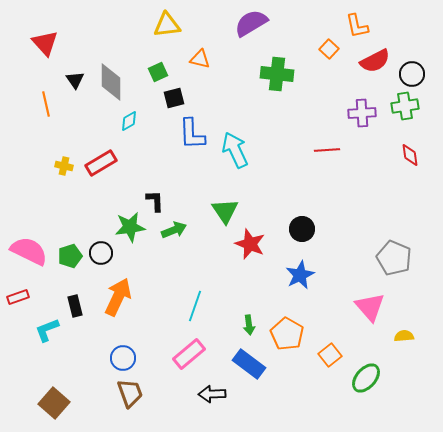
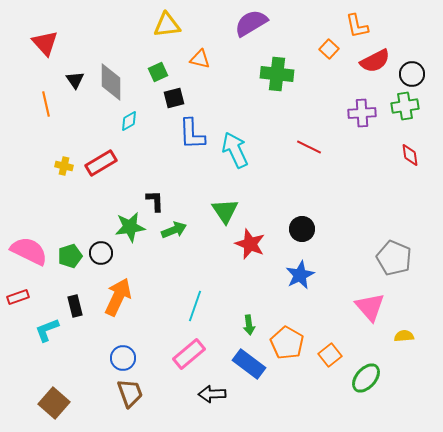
red line at (327, 150): moved 18 px left, 3 px up; rotated 30 degrees clockwise
orange pentagon at (287, 334): moved 9 px down
